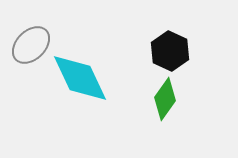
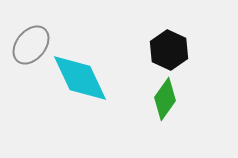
gray ellipse: rotated 6 degrees counterclockwise
black hexagon: moved 1 px left, 1 px up
